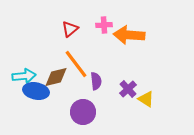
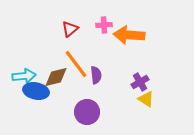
purple semicircle: moved 6 px up
purple cross: moved 12 px right, 7 px up; rotated 12 degrees clockwise
purple circle: moved 4 px right
